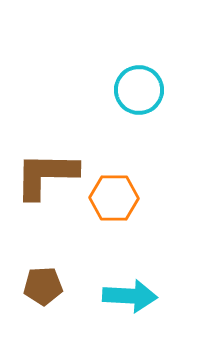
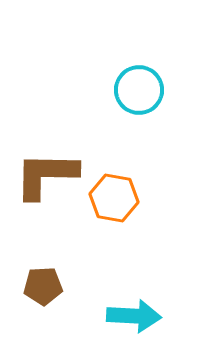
orange hexagon: rotated 9 degrees clockwise
cyan arrow: moved 4 px right, 20 px down
